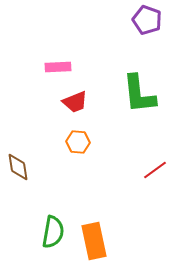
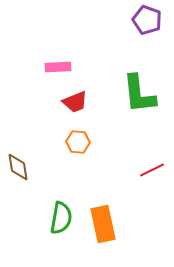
red line: moved 3 px left; rotated 10 degrees clockwise
green semicircle: moved 8 px right, 14 px up
orange rectangle: moved 9 px right, 17 px up
